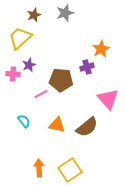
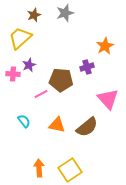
orange star: moved 4 px right, 3 px up
